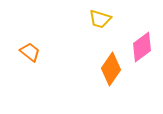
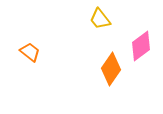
yellow trapezoid: rotated 35 degrees clockwise
pink diamond: moved 1 px left, 1 px up
